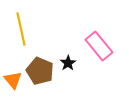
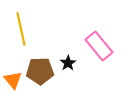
brown pentagon: rotated 24 degrees counterclockwise
